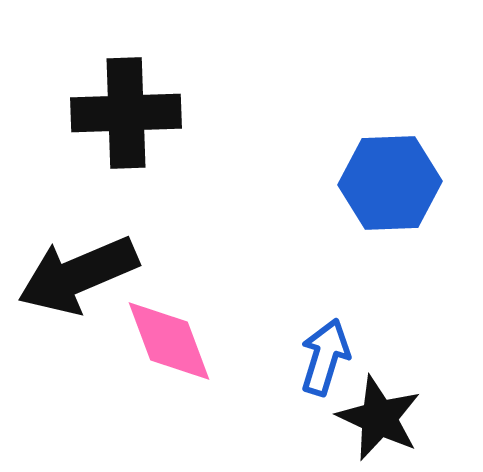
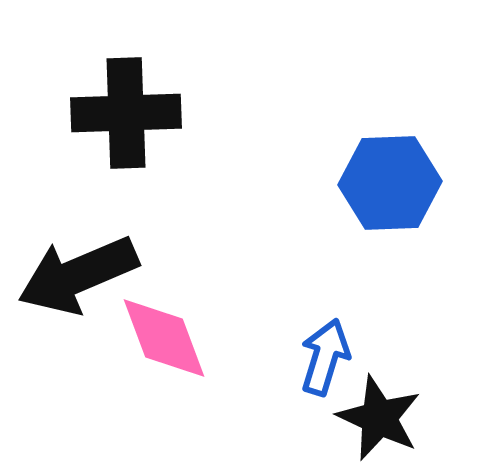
pink diamond: moved 5 px left, 3 px up
